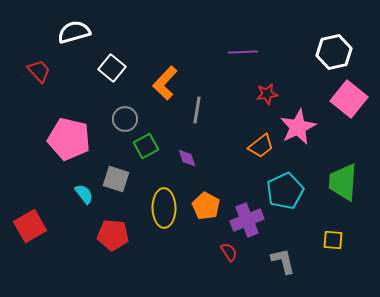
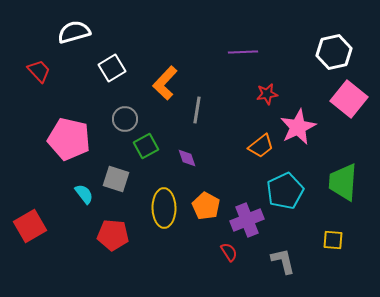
white square: rotated 20 degrees clockwise
